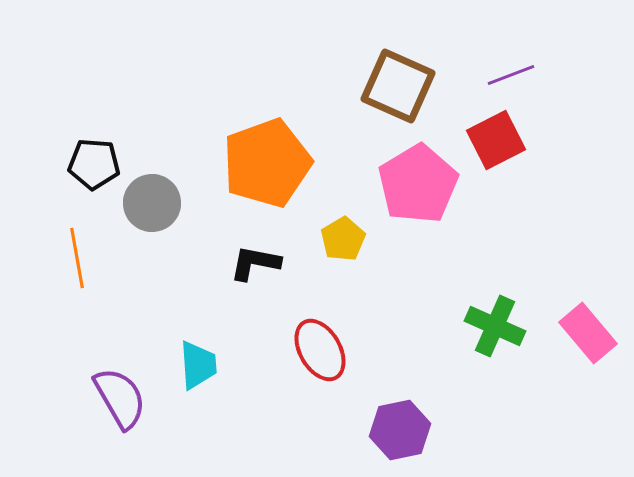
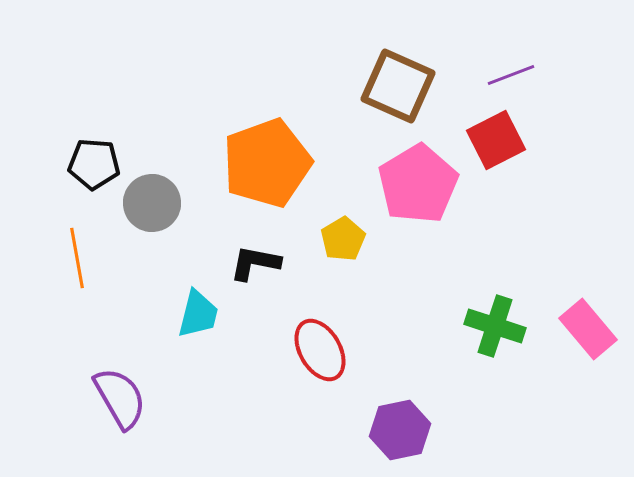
green cross: rotated 6 degrees counterclockwise
pink rectangle: moved 4 px up
cyan trapezoid: moved 51 px up; rotated 18 degrees clockwise
